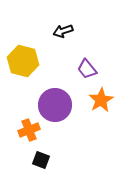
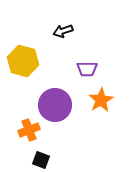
purple trapezoid: rotated 50 degrees counterclockwise
